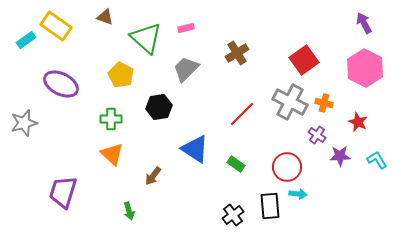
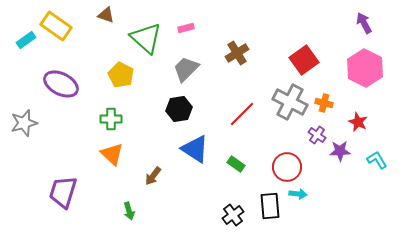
brown triangle: moved 1 px right, 2 px up
black hexagon: moved 20 px right, 2 px down
purple star: moved 5 px up
